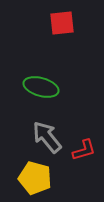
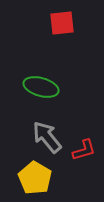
yellow pentagon: rotated 16 degrees clockwise
